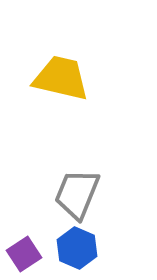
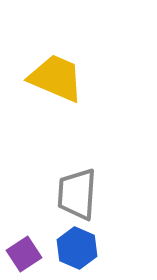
yellow trapezoid: moved 5 px left; rotated 10 degrees clockwise
gray trapezoid: rotated 18 degrees counterclockwise
